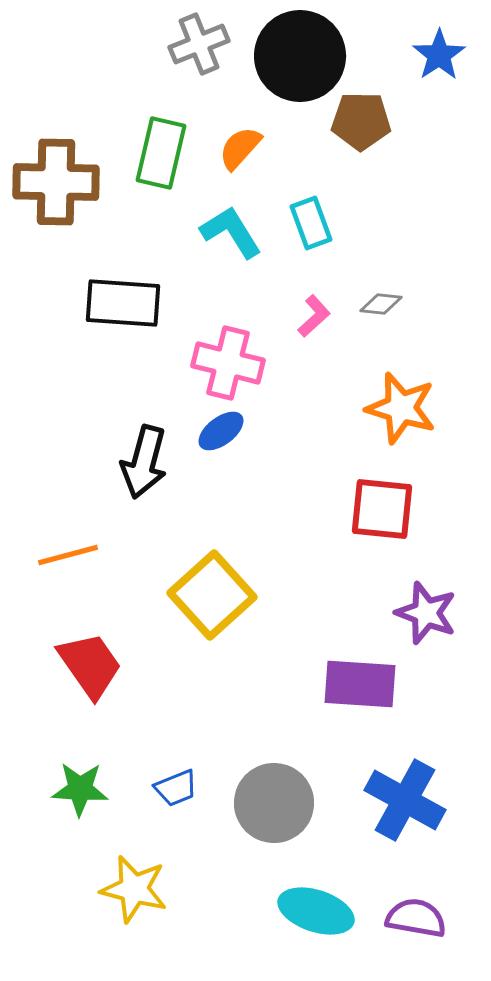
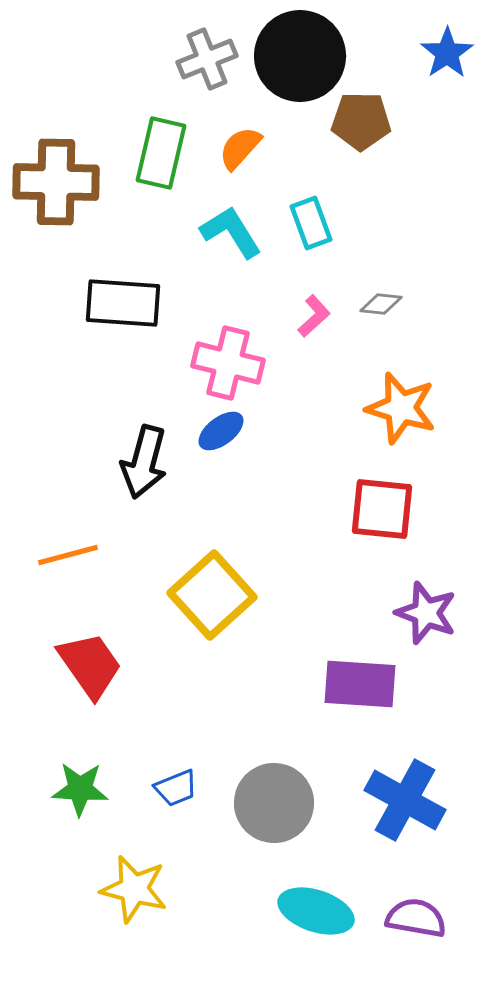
gray cross: moved 8 px right, 15 px down
blue star: moved 8 px right, 2 px up
